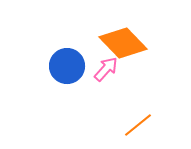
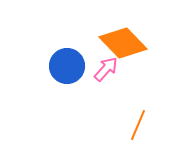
orange line: rotated 28 degrees counterclockwise
